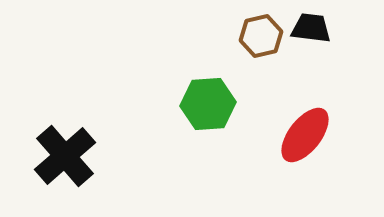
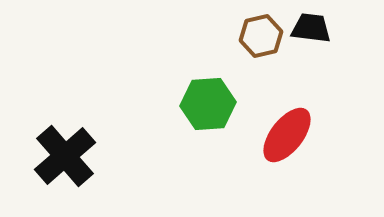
red ellipse: moved 18 px left
